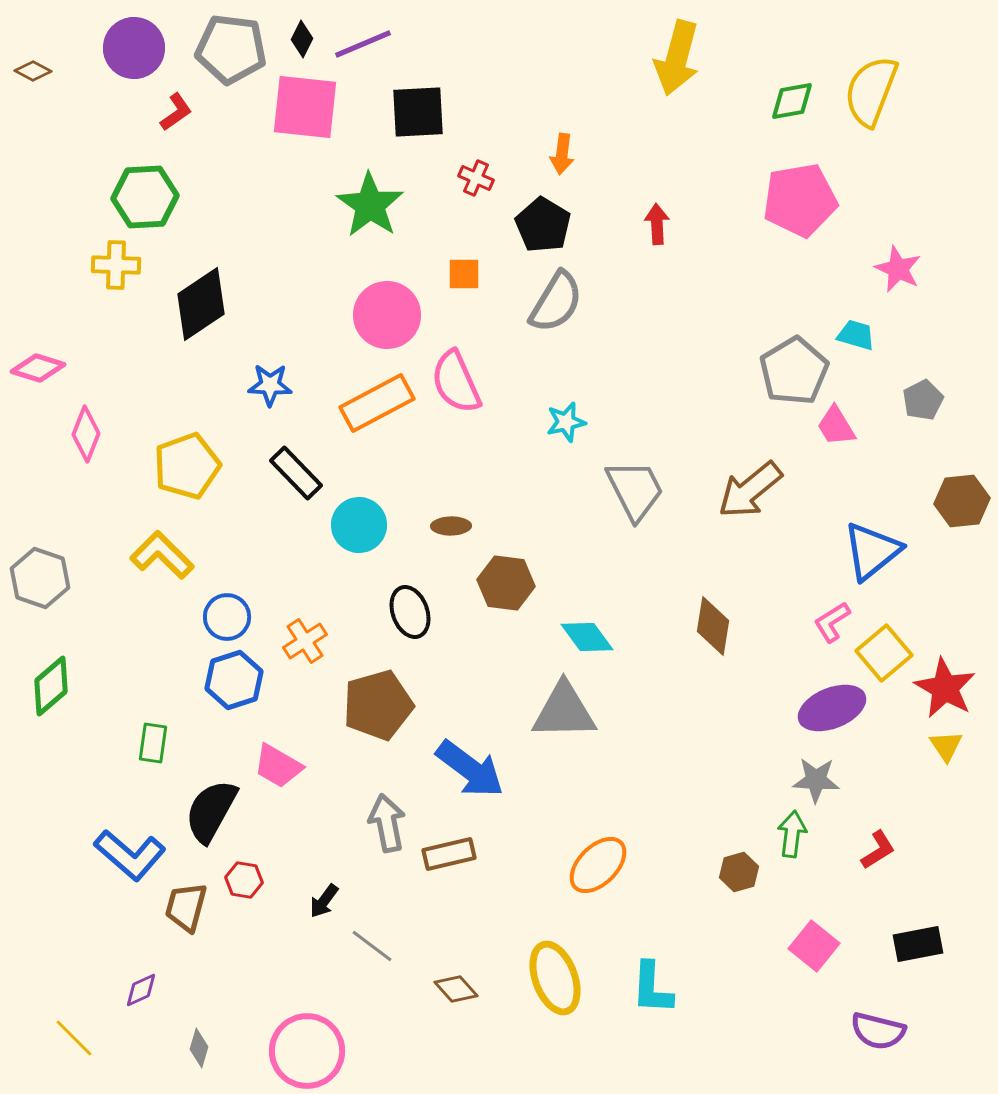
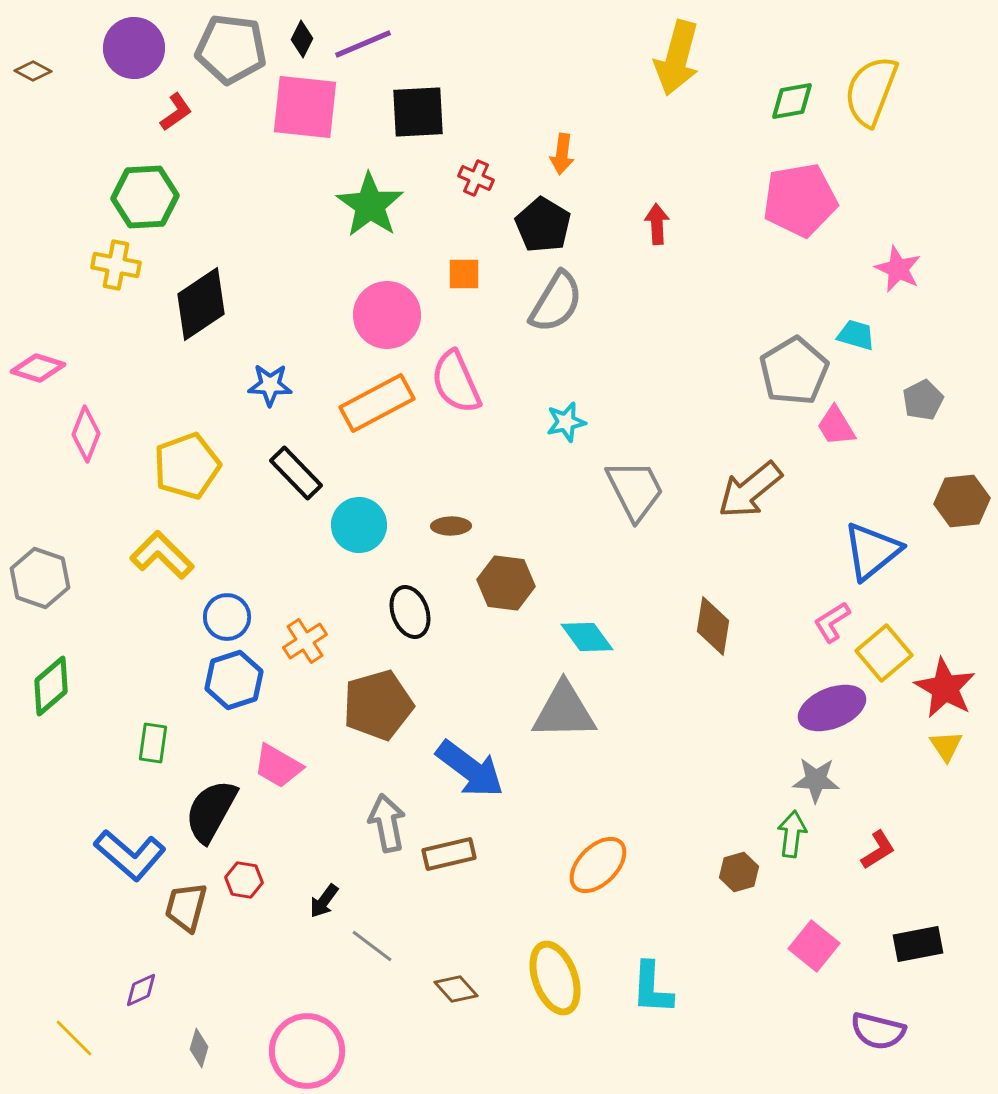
yellow cross at (116, 265): rotated 9 degrees clockwise
